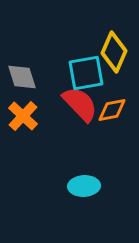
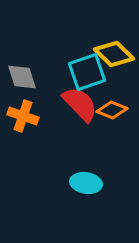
yellow diamond: moved 2 px down; rotated 69 degrees counterclockwise
cyan square: moved 1 px right, 1 px up; rotated 9 degrees counterclockwise
orange diamond: rotated 32 degrees clockwise
orange cross: rotated 24 degrees counterclockwise
cyan ellipse: moved 2 px right, 3 px up; rotated 12 degrees clockwise
